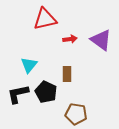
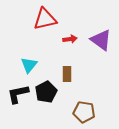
black pentagon: rotated 20 degrees clockwise
brown pentagon: moved 8 px right, 2 px up
